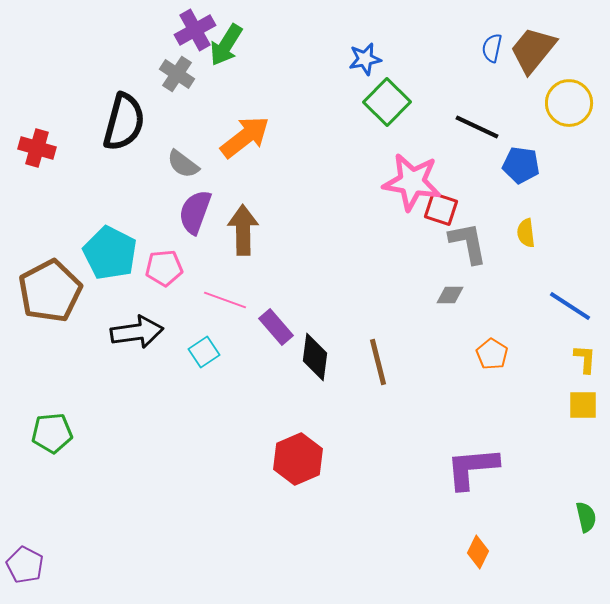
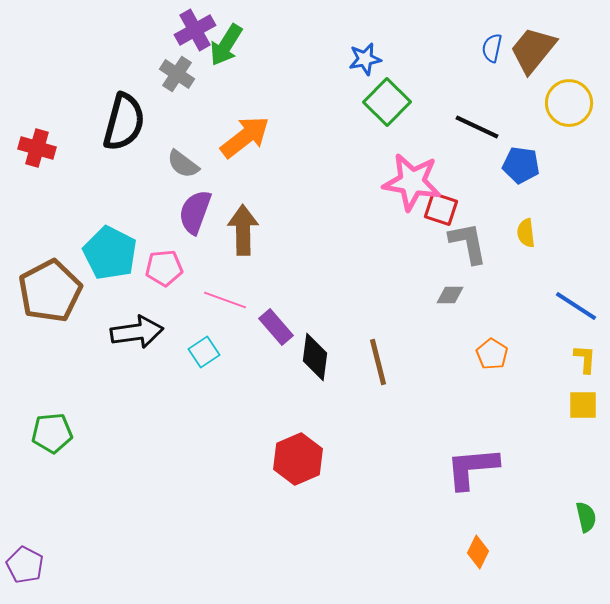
blue line: moved 6 px right
